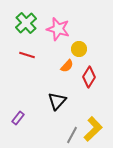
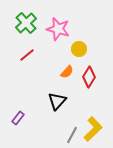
red line: rotated 56 degrees counterclockwise
orange semicircle: moved 6 px down
